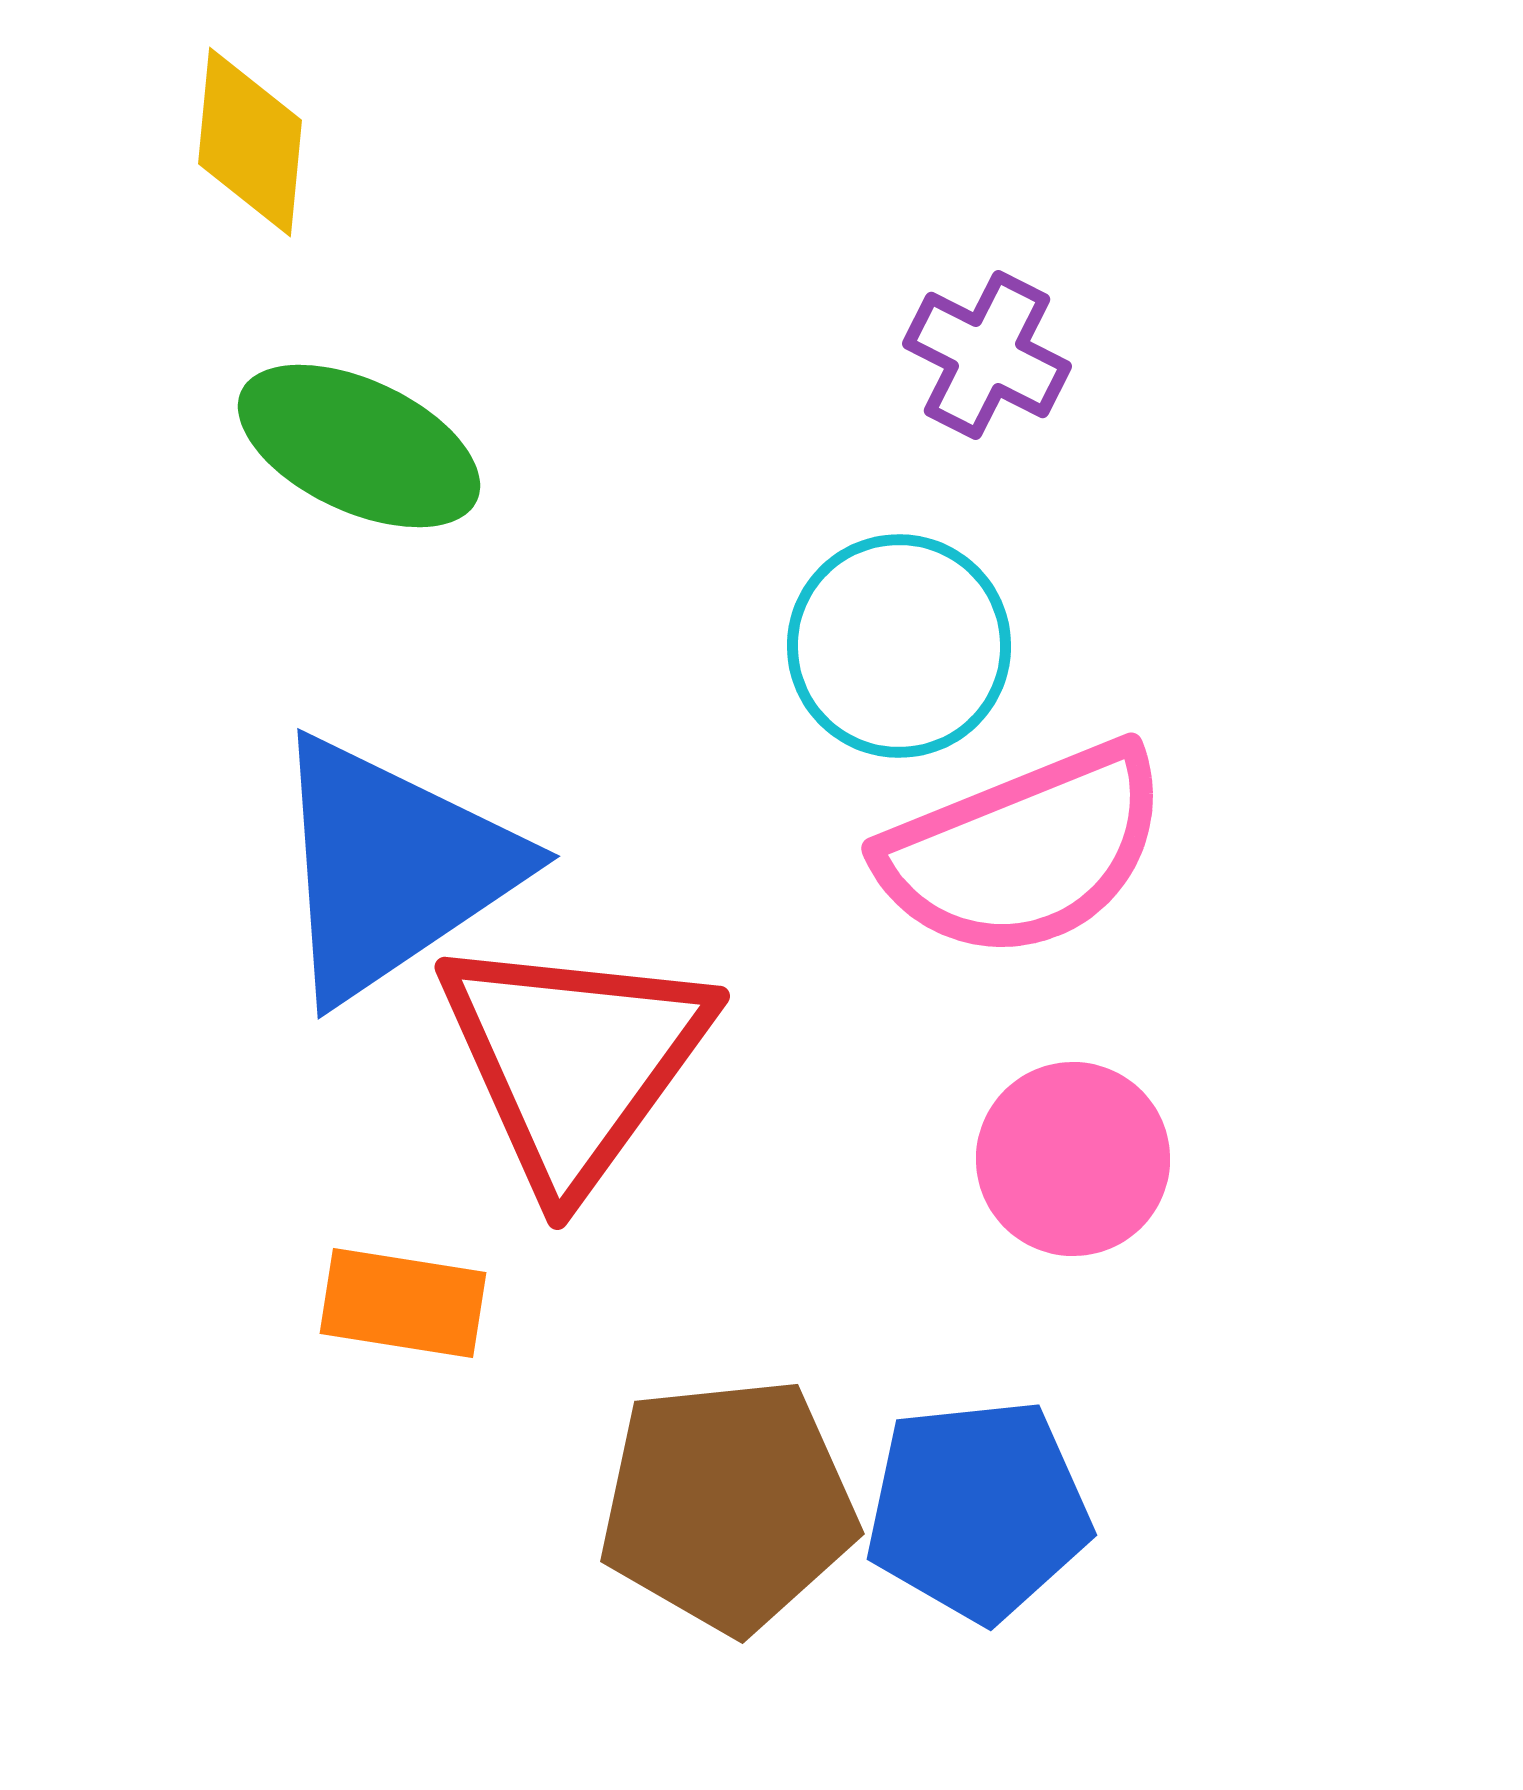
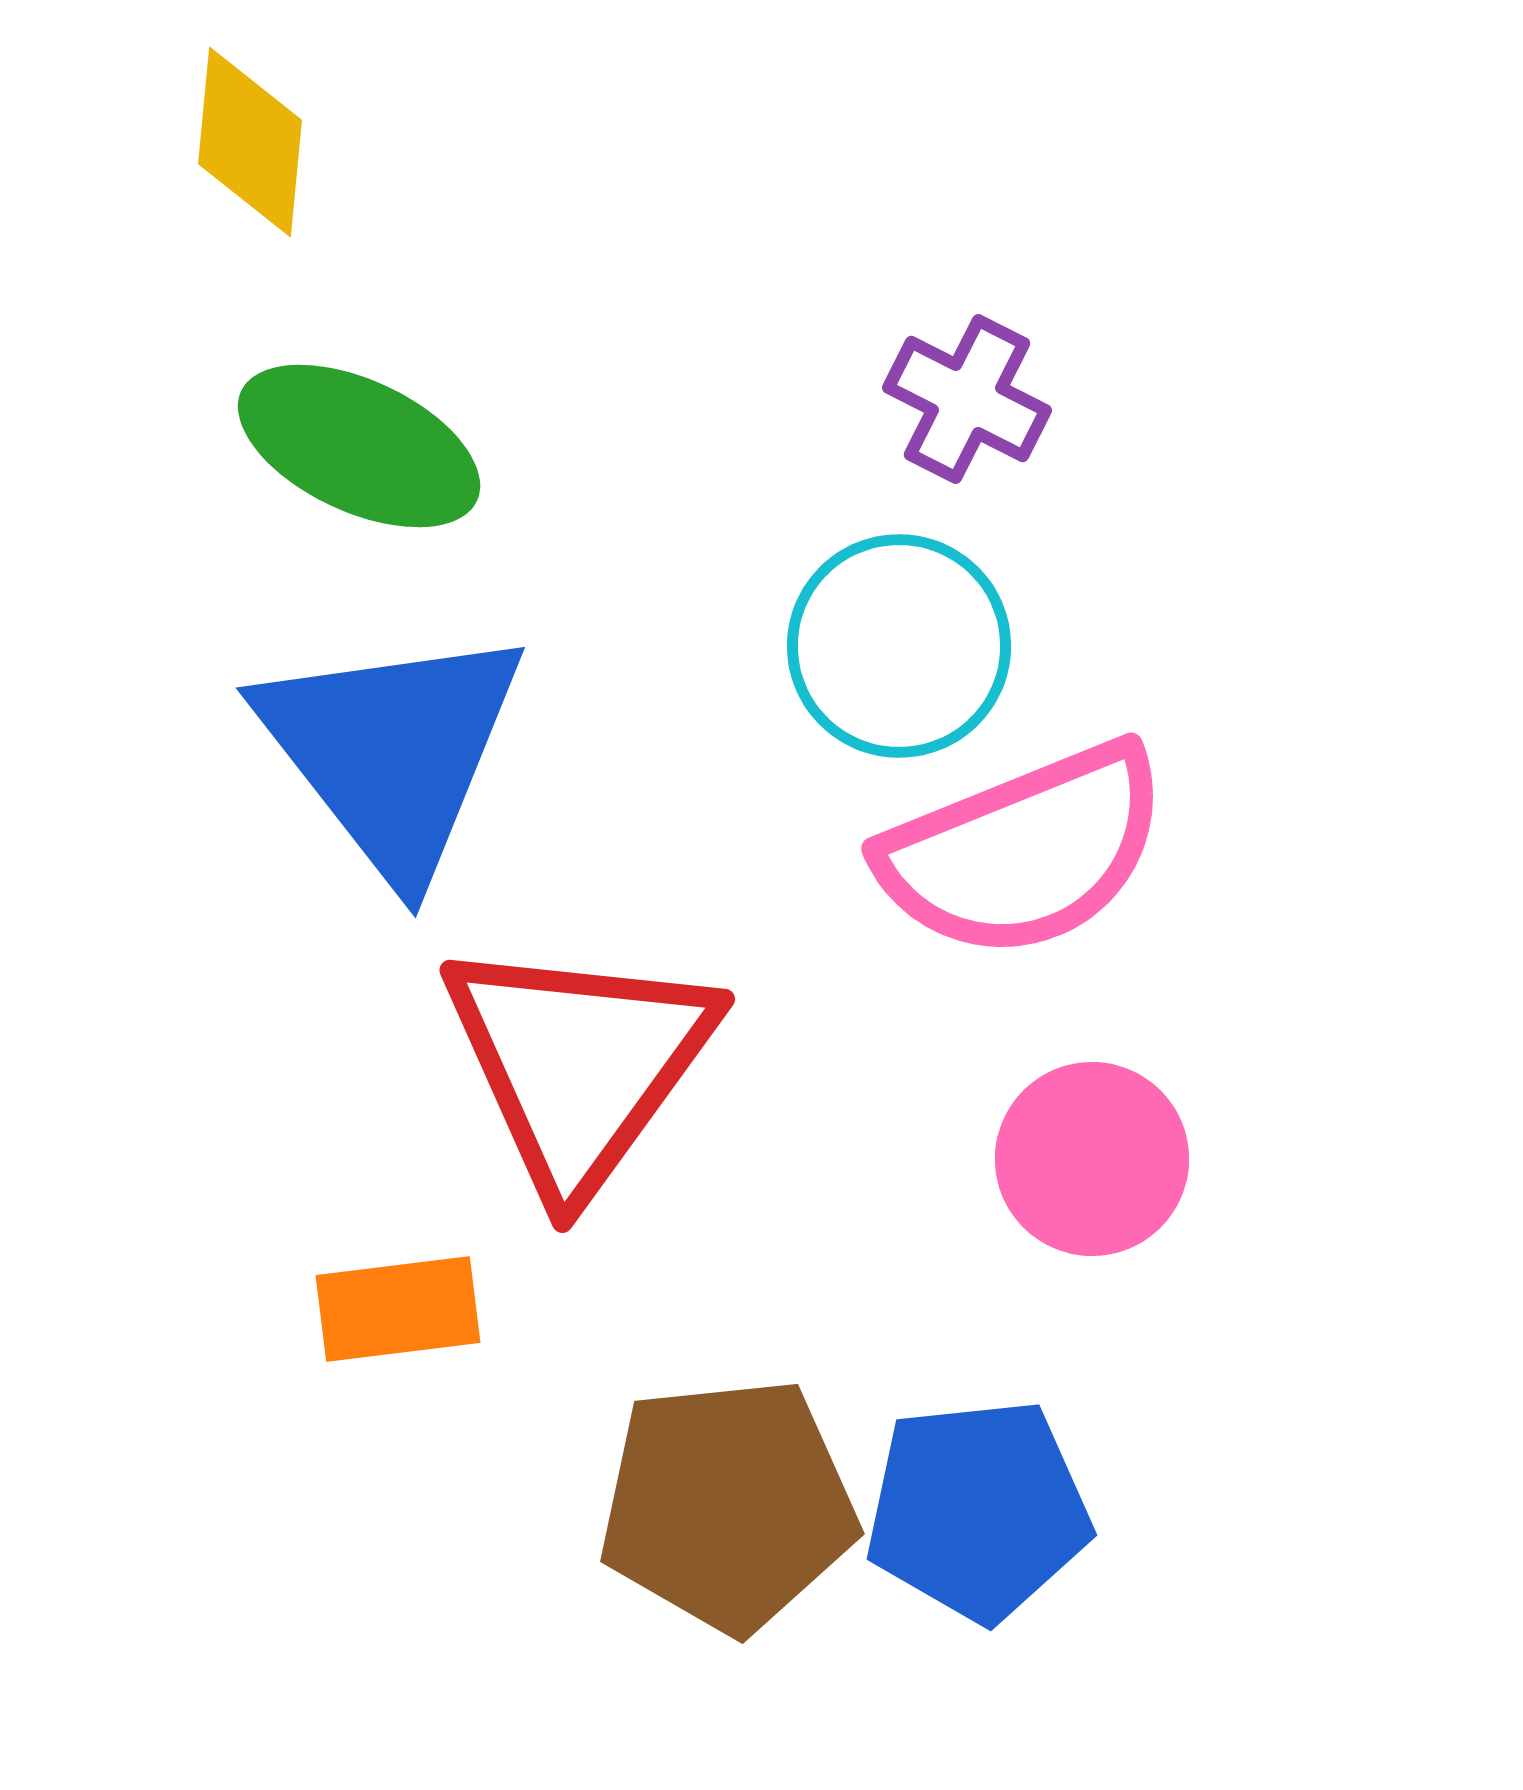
purple cross: moved 20 px left, 44 px down
blue triangle: moved 117 px up; rotated 34 degrees counterclockwise
red triangle: moved 5 px right, 3 px down
pink circle: moved 19 px right
orange rectangle: moved 5 px left, 6 px down; rotated 16 degrees counterclockwise
